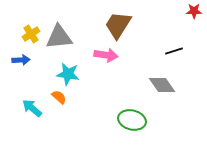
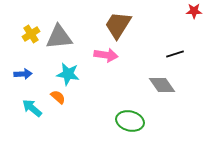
black line: moved 1 px right, 3 px down
blue arrow: moved 2 px right, 14 px down
orange semicircle: moved 1 px left
green ellipse: moved 2 px left, 1 px down
